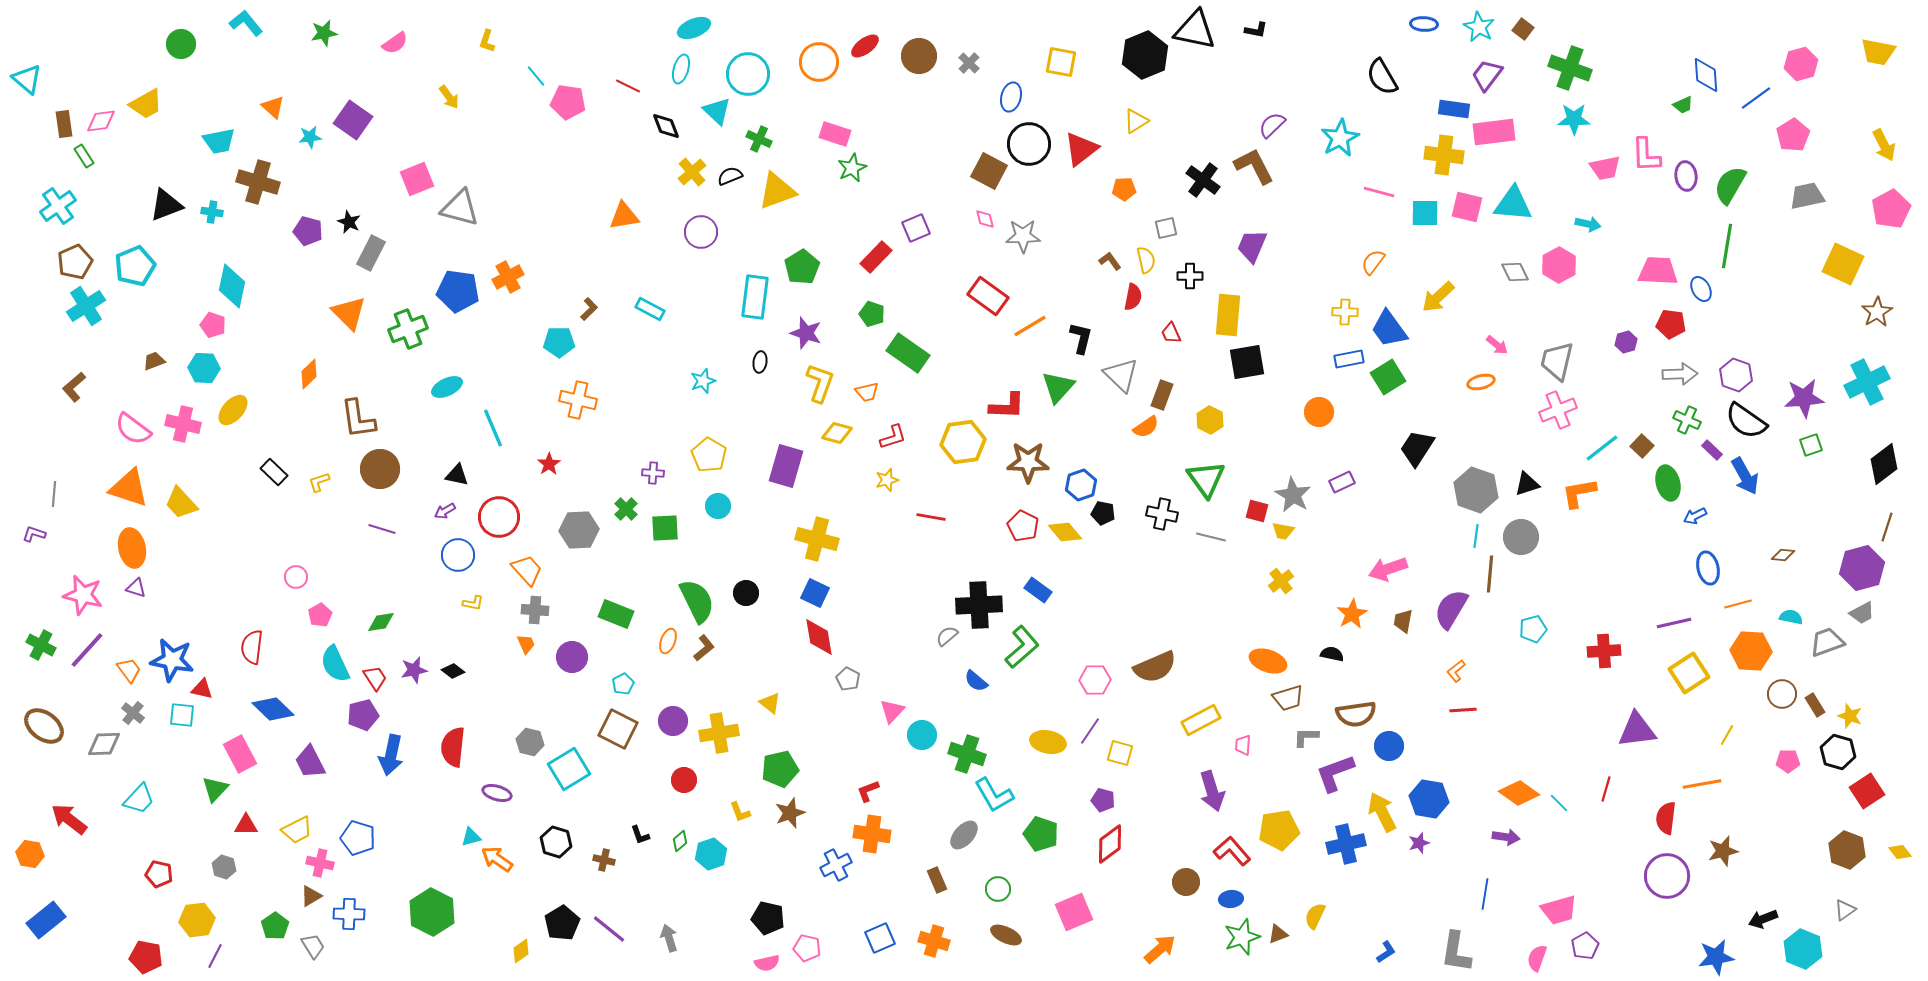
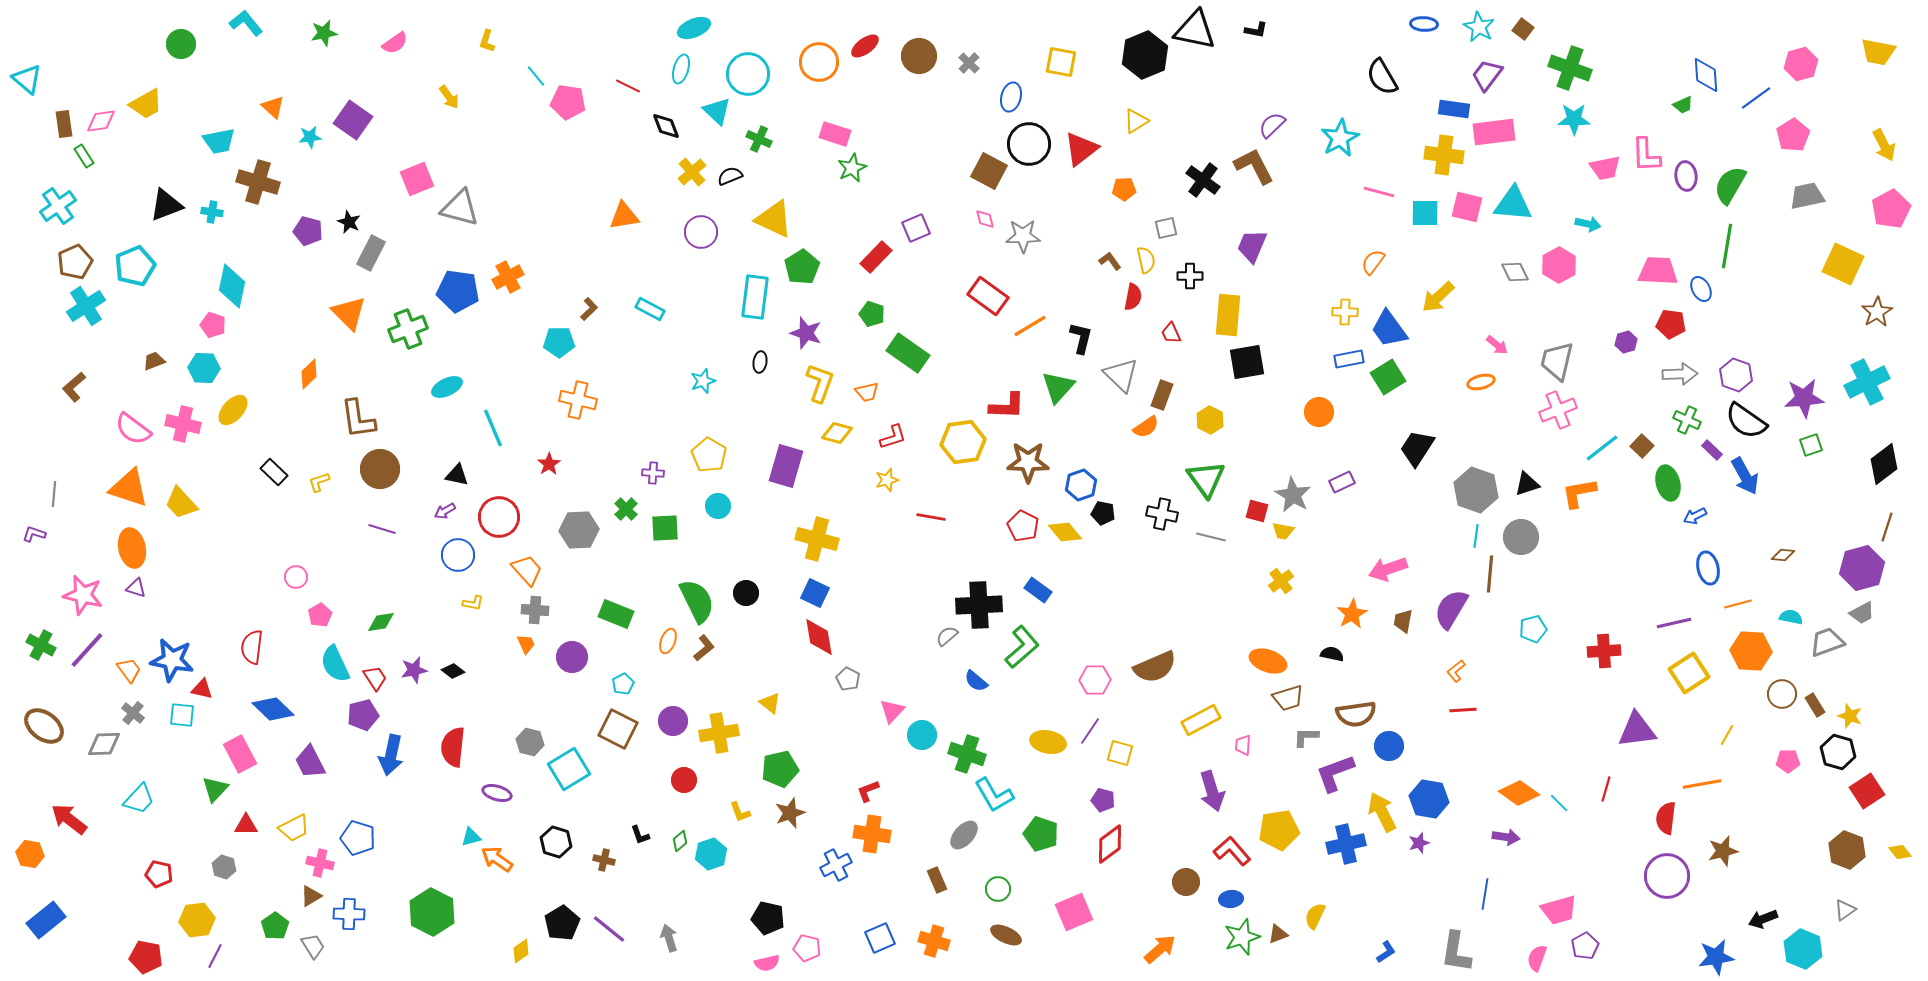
yellow triangle at (777, 191): moved 3 px left, 28 px down; rotated 45 degrees clockwise
yellow trapezoid at (297, 830): moved 3 px left, 2 px up
